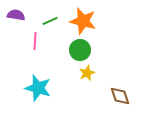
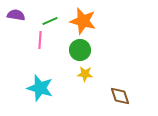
pink line: moved 5 px right, 1 px up
yellow star: moved 2 px left, 1 px down; rotated 28 degrees clockwise
cyan star: moved 2 px right
